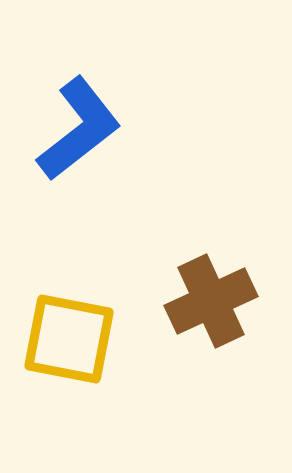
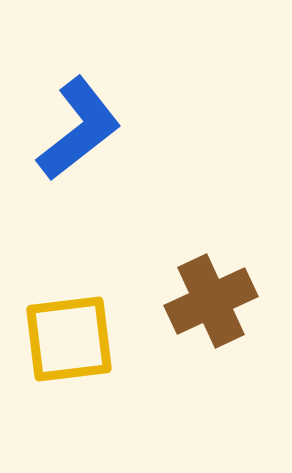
yellow square: rotated 18 degrees counterclockwise
